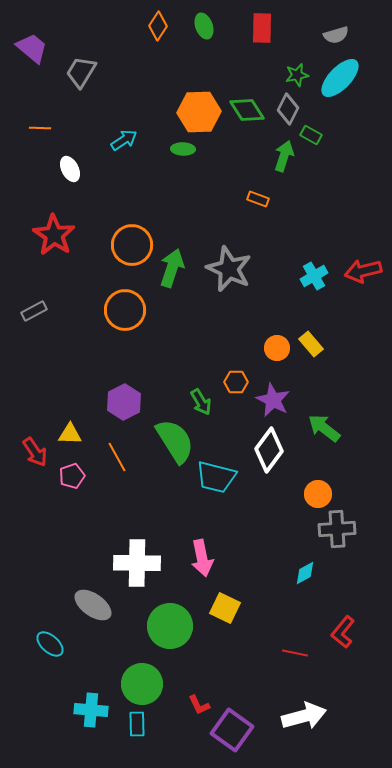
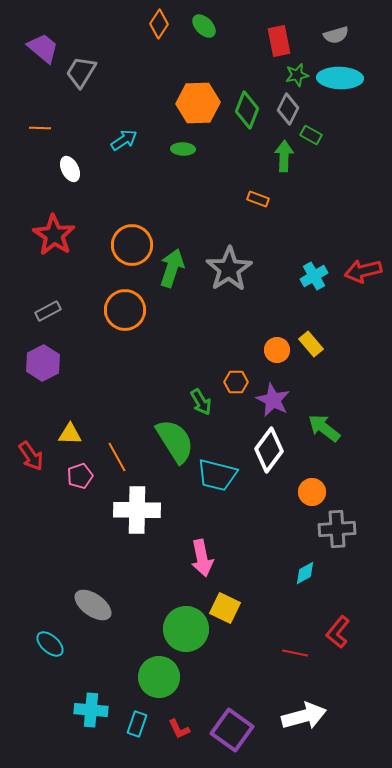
orange diamond at (158, 26): moved 1 px right, 2 px up
green ellipse at (204, 26): rotated 25 degrees counterclockwise
red rectangle at (262, 28): moved 17 px right, 13 px down; rotated 12 degrees counterclockwise
purple trapezoid at (32, 48): moved 11 px right
cyan ellipse at (340, 78): rotated 48 degrees clockwise
green diamond at (247, 110): rotated 54 degrees clockwise
orange hexagon at (199, 112): moved 1 px left, 9 px up
green arrow at (284, 156): rotated 16 degrees counterclockwise
gray star at (229, 269): rotated 15 degrees clockwise
gray rectangle at (34, 311): moved 14 px right
orange circle at (277, 348): moved 2 px down
purple hexagon at (124, 402): moved 81 px left, 39 px up
red arrow at (35, 452): moved 4 px left, 4 px down
pink pentagon at (72, 476): moved 8 px right
cyan trapezoid at (216, 477): moved 1 px right, 2 px up
orange circle at (318, 494): moved 6 px left, 2 px up
white cross at (137, 563): moved 53 px up
green circle at (170, 626): moved 16 px right, 3 px down
red L-shape at (343, 632): moved 5 px left
green circle at (142, 684): moved 17 px right, 7 px up
red L-shape at (199, 705): moved 20 px left, 24 px down
cyan rectangle at (137, 724): rotated 20 degrees clockwise
